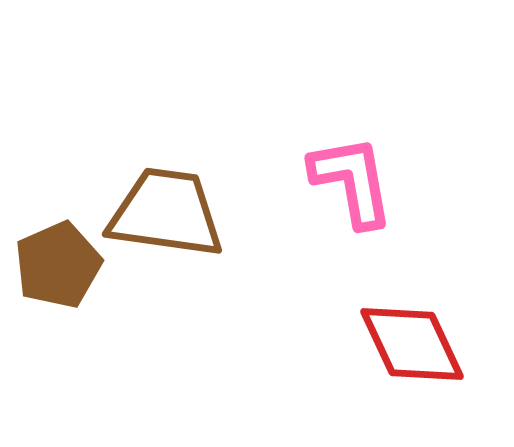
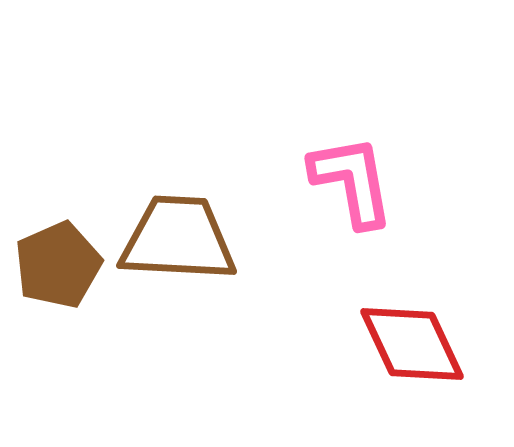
brown trapezoid: moved 12 px right, 26 px down; rotated 5 degrees counterclockwise
